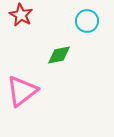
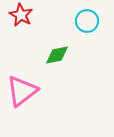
green diamond: moved 2 px left
